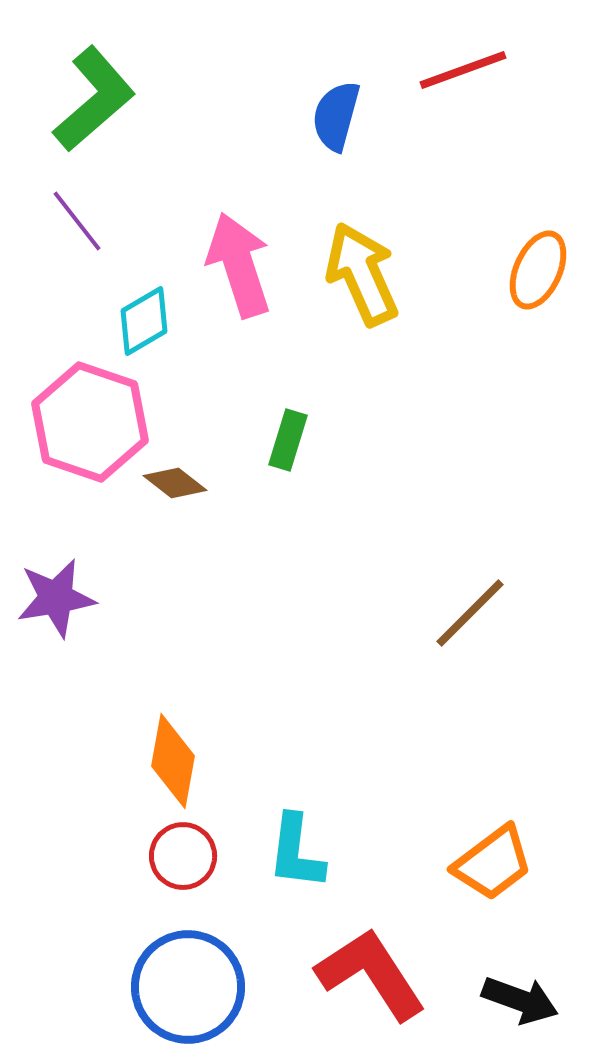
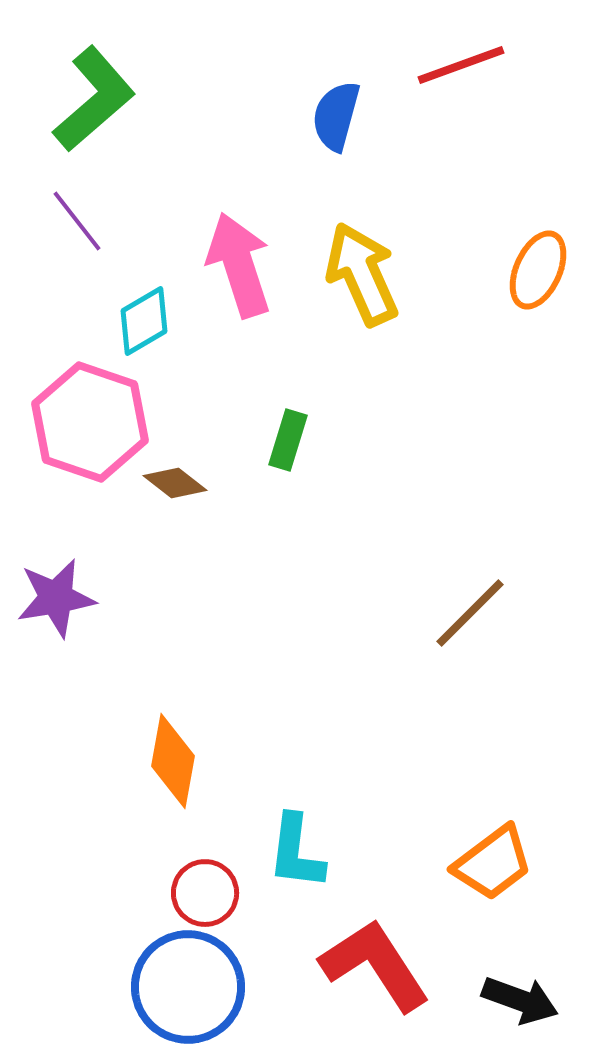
red line: moved 2 px left, 5 px up
red circle: moved 22 px right, 37 px down
red L-shape: moved 4 px right, 9 px up
